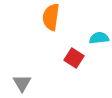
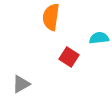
red square: moved 5 px left, 1 px up
gray triangle: moved 1 px left, 1 px down; rotated 30 degrees clockwise
